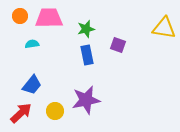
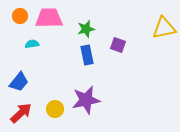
yellow triangle: rotated 20 degrees counterclockwise
blue trapezoid: moved 13 px left, 3 px up
yellow circle: moved 2 px up
